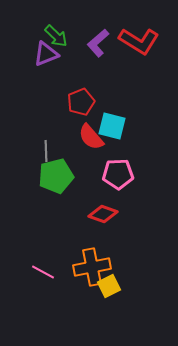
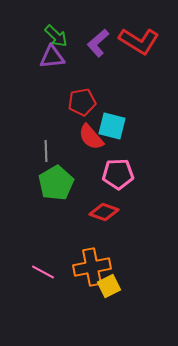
purple triangle: moved 6 px right, 3 px down; rotated 16 degrees clockwise
red pentagon: moved 1 px right; rotated 12 degrees clockwise
green pentagon: moved 7 px down; rotated 16 degrees counterclockwise
red diamond: moved 1 px right, 2 px up
